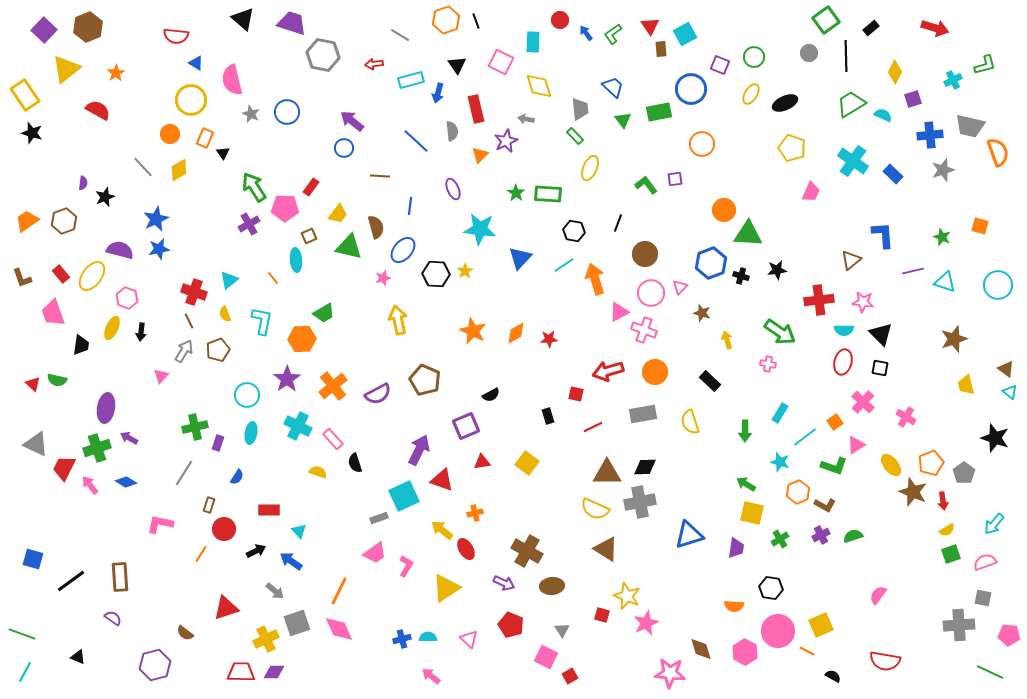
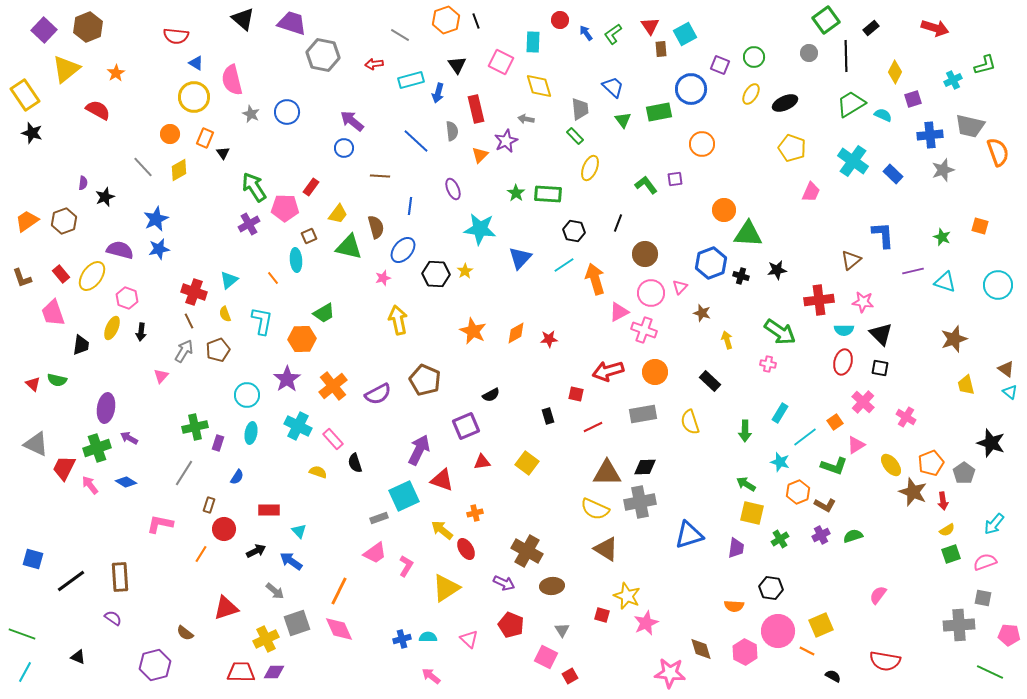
yellow circle at (191, 100): moved 3 px right, 3 px up
black star at (995, 438): moved 4 px left, 5 px down
